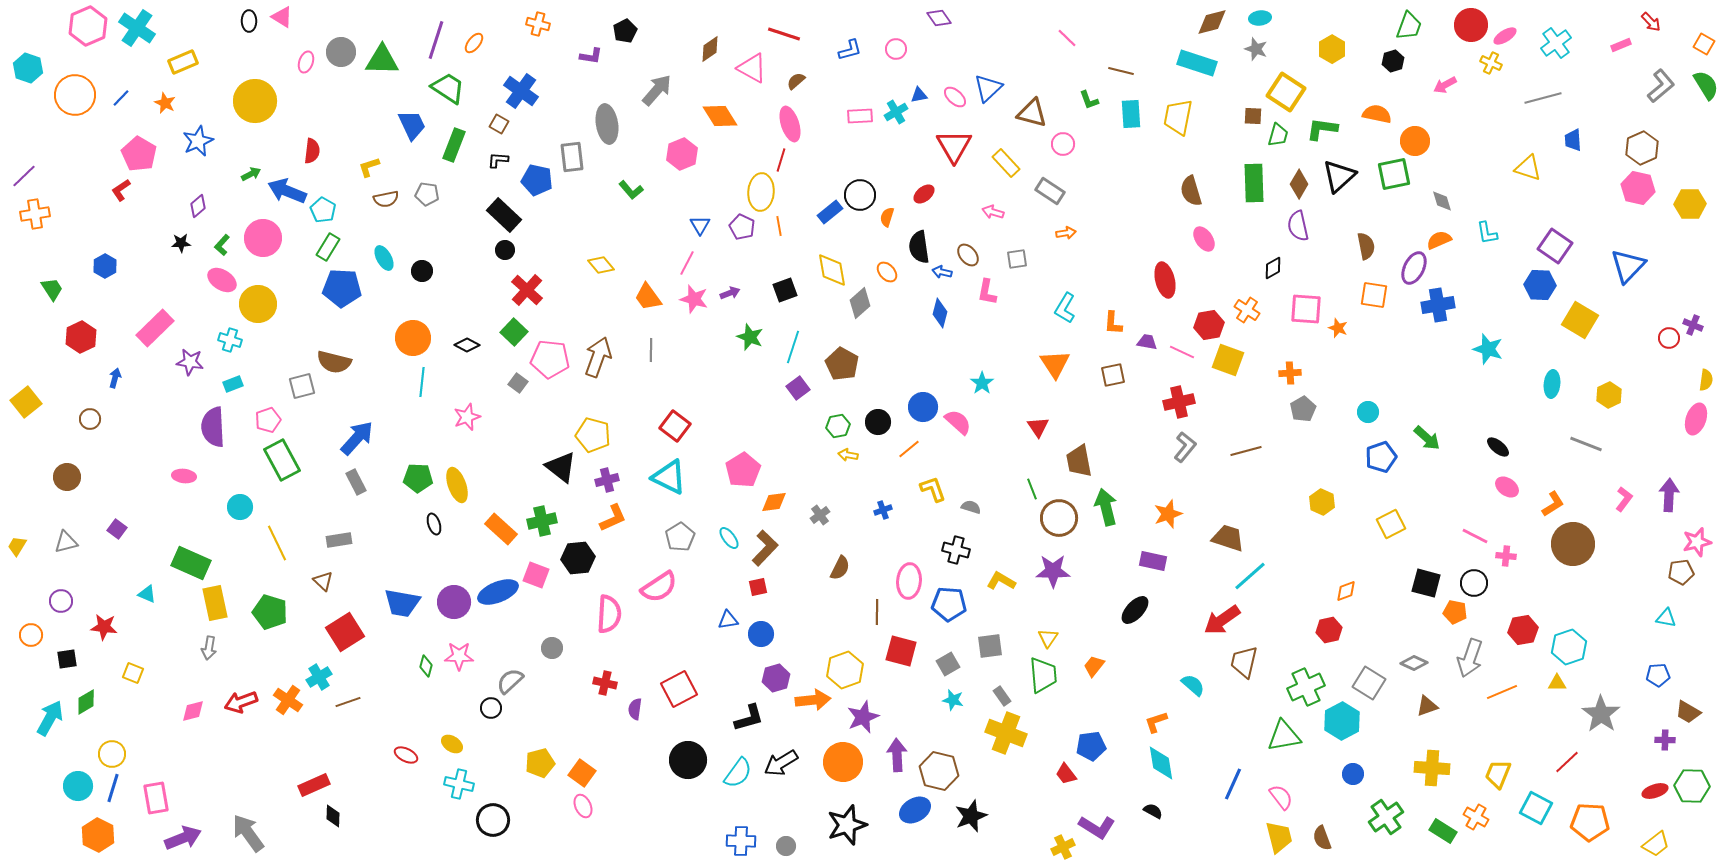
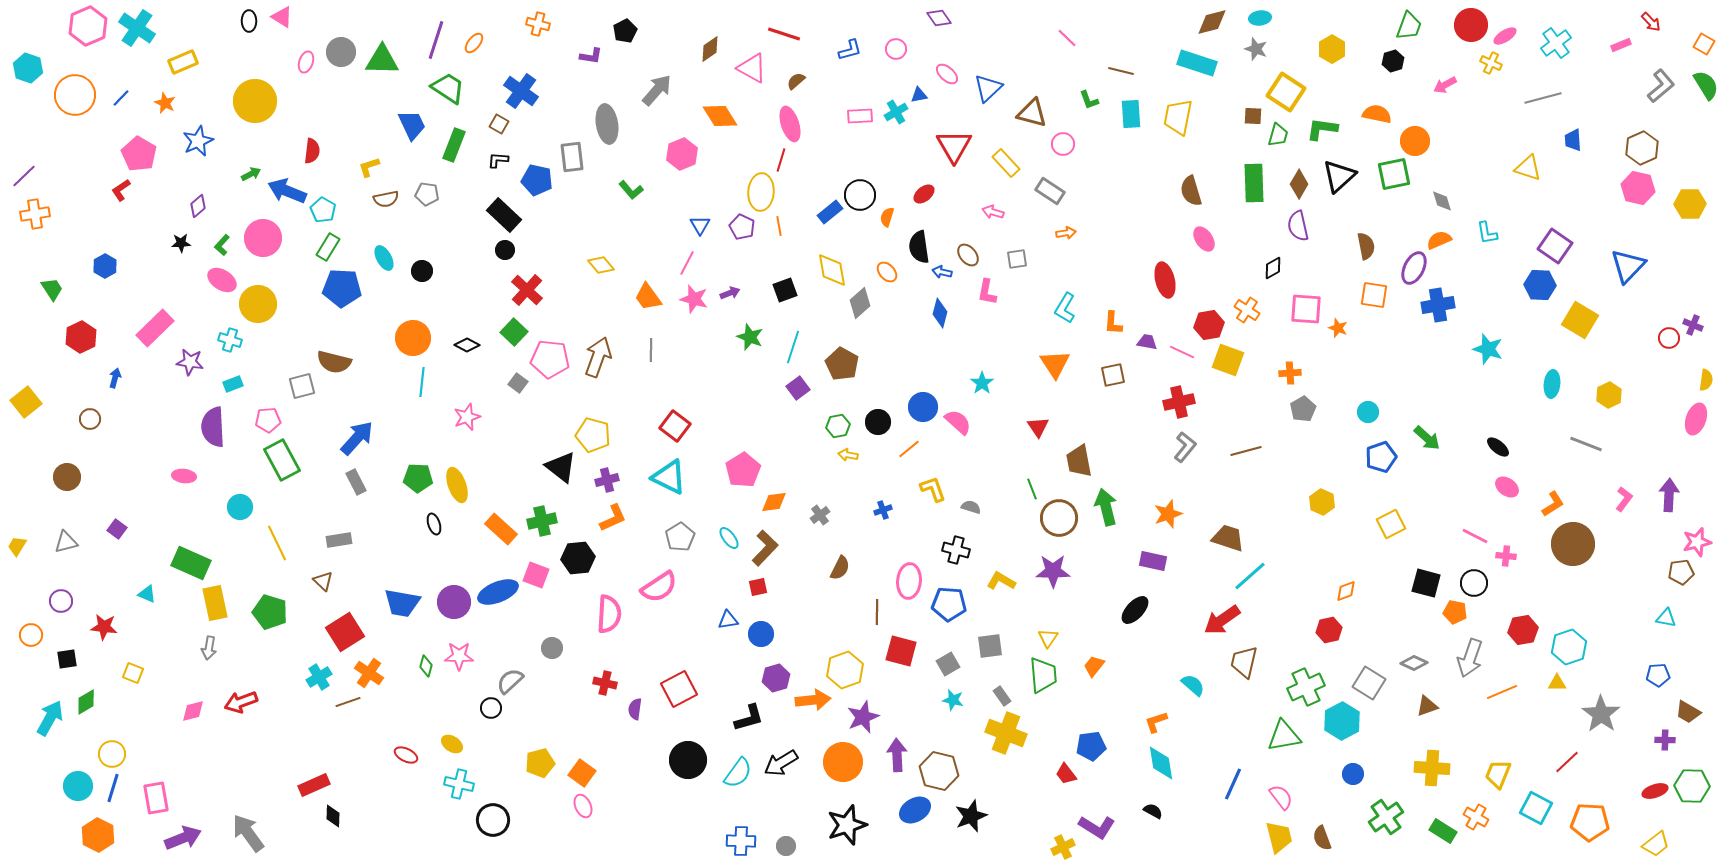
pink ellipse at (955, 97): moved 8 px left, 23 px up
pink pentagon at (268, 420): rotated 15 degrees clockwise
orange cross at (288, 700): moved 81 px right, 27 px up
